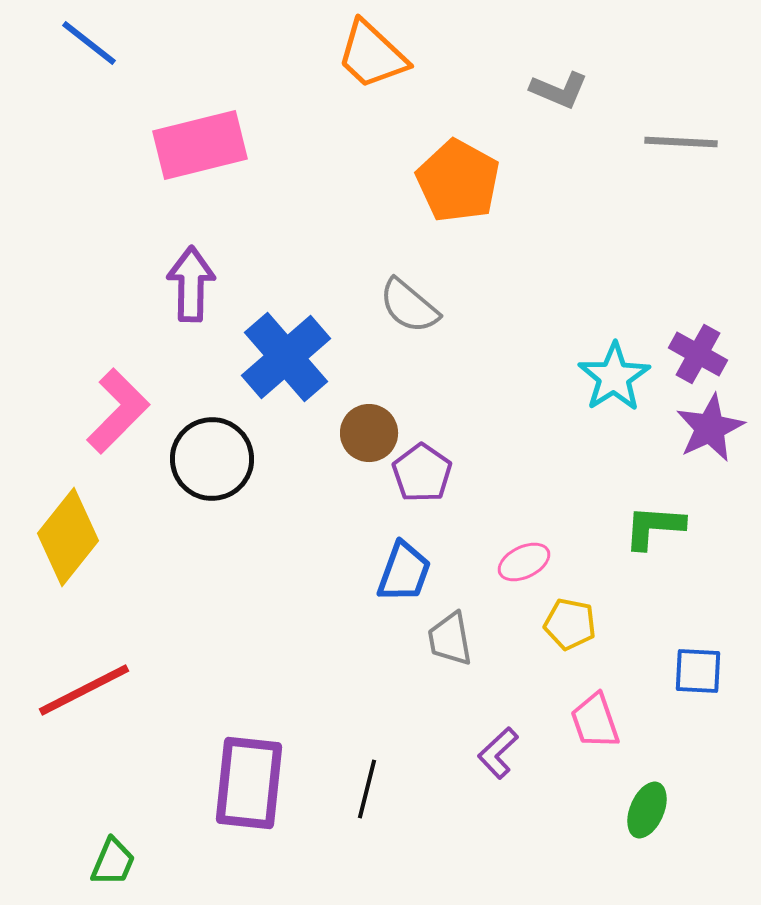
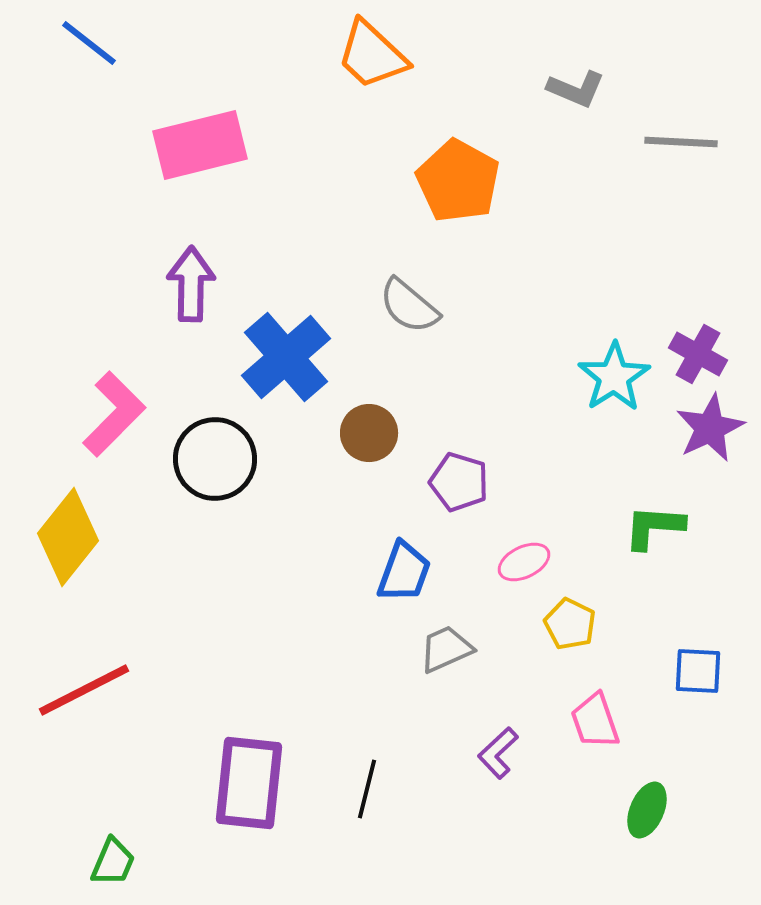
gray L-shape: moved 17 px right, 1 px up
pink L-shape: moved 4 px left, 3 px down
black circle: moved 3 px right
purple pentagon: moved 37 px right, 9 px down; rotated 18 degrees counterclockwise
yellow pentagon: rotated 15 degrees clockwise
gray trapezoid: moved 4 px left, 10 px down; rotated 76 degrees clockwise
